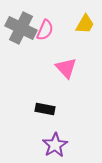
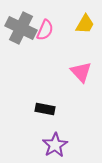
pink triangle: moved 15 px right, 4 px down
